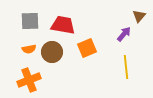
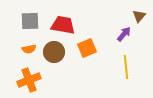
brown circle: moved 2 px right
